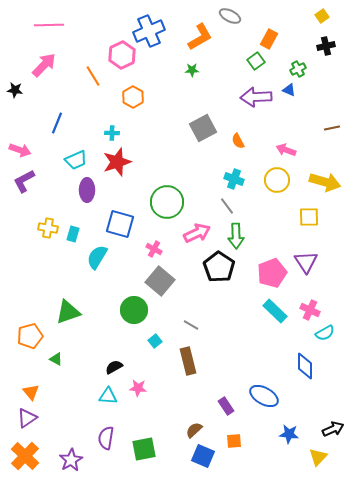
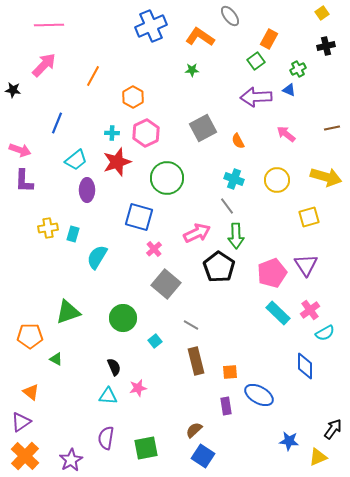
gray ellipse at (230, 16): rotated 25 degrees clockwise
yellow square at (322, 16): moved 3 px up
blue cross at (149, 31): moved 2 px right, 5 px up
orange L-shape at (200, 37): rotated 116 degrees counterclockwise
pink hexagon at (122, 55): moved 24 px right, 78 px down
orange line at (93, 76): rotated 60 degrees clockwise
black star at (15, 90): moved 2 px left
pink arrow at (286, 150): moved 16 px up; rotated 18 degrees clockwise
cyan trapezoid at (76, 160): rotated 15 degrees counterclockwise
purple L-shape at (24, 181): rotated 60 degrees counterclockwise
yellow arrow at (325, 182): moved 1 px right, 5 px up
green circle at (167, 202): moved 24 px up
yellow square at (309, 217): rotated 15 degrees counterclockwise
blue square at (120, 224): moved 19 px right, 7 px up
yellow cross at (48, 228): rotated 18 degrees counterclockwise
pink cross at (154, 249): rotated 21 degrees clockwise
purple triangle at (306, 262): moved 3 px down
gray square at (160, 281): moved 6 px right, 3 px down
green circle at (134, 310): moved 11 px left, 8 px down
pink cross at (310, 310): rotated 30 degrees clockwise
cyan rectangle at (275, 311): moved 3 px right, 2 px down
orange pentagon at (30, 336): rotated 15 degrees clockwise
brown rectangle at (188, 361): moved 8 px right
black semicircle at (114, 367): rotated 96 degrees clockwise
pink star at (138, 388): rotated 18 degrees counterclockwise
orange triangle at (31, 392): rotated 12 degrees counterclockwise
blue ellipse at (264, 396): moved 5 px left, 1 px up
purple rectangle at (226, 406): rotated 24 degrees clockwise
purple triangle at (27, 418): moved 6 px left, 4 px down
black arrow at (333, 429): rotated 30 degrees counterclockwise
blue star at (289, 434): moved 7 px down
orange square at (234, 441): moved 4 px left, 69 px up
green square at (144, 449): moved 2 px right, 1 px up
blue square at (203, 456): rotated 10 degrees clockwise
yellow triangle at (318, 457): rotated 24 degrees clockwise
